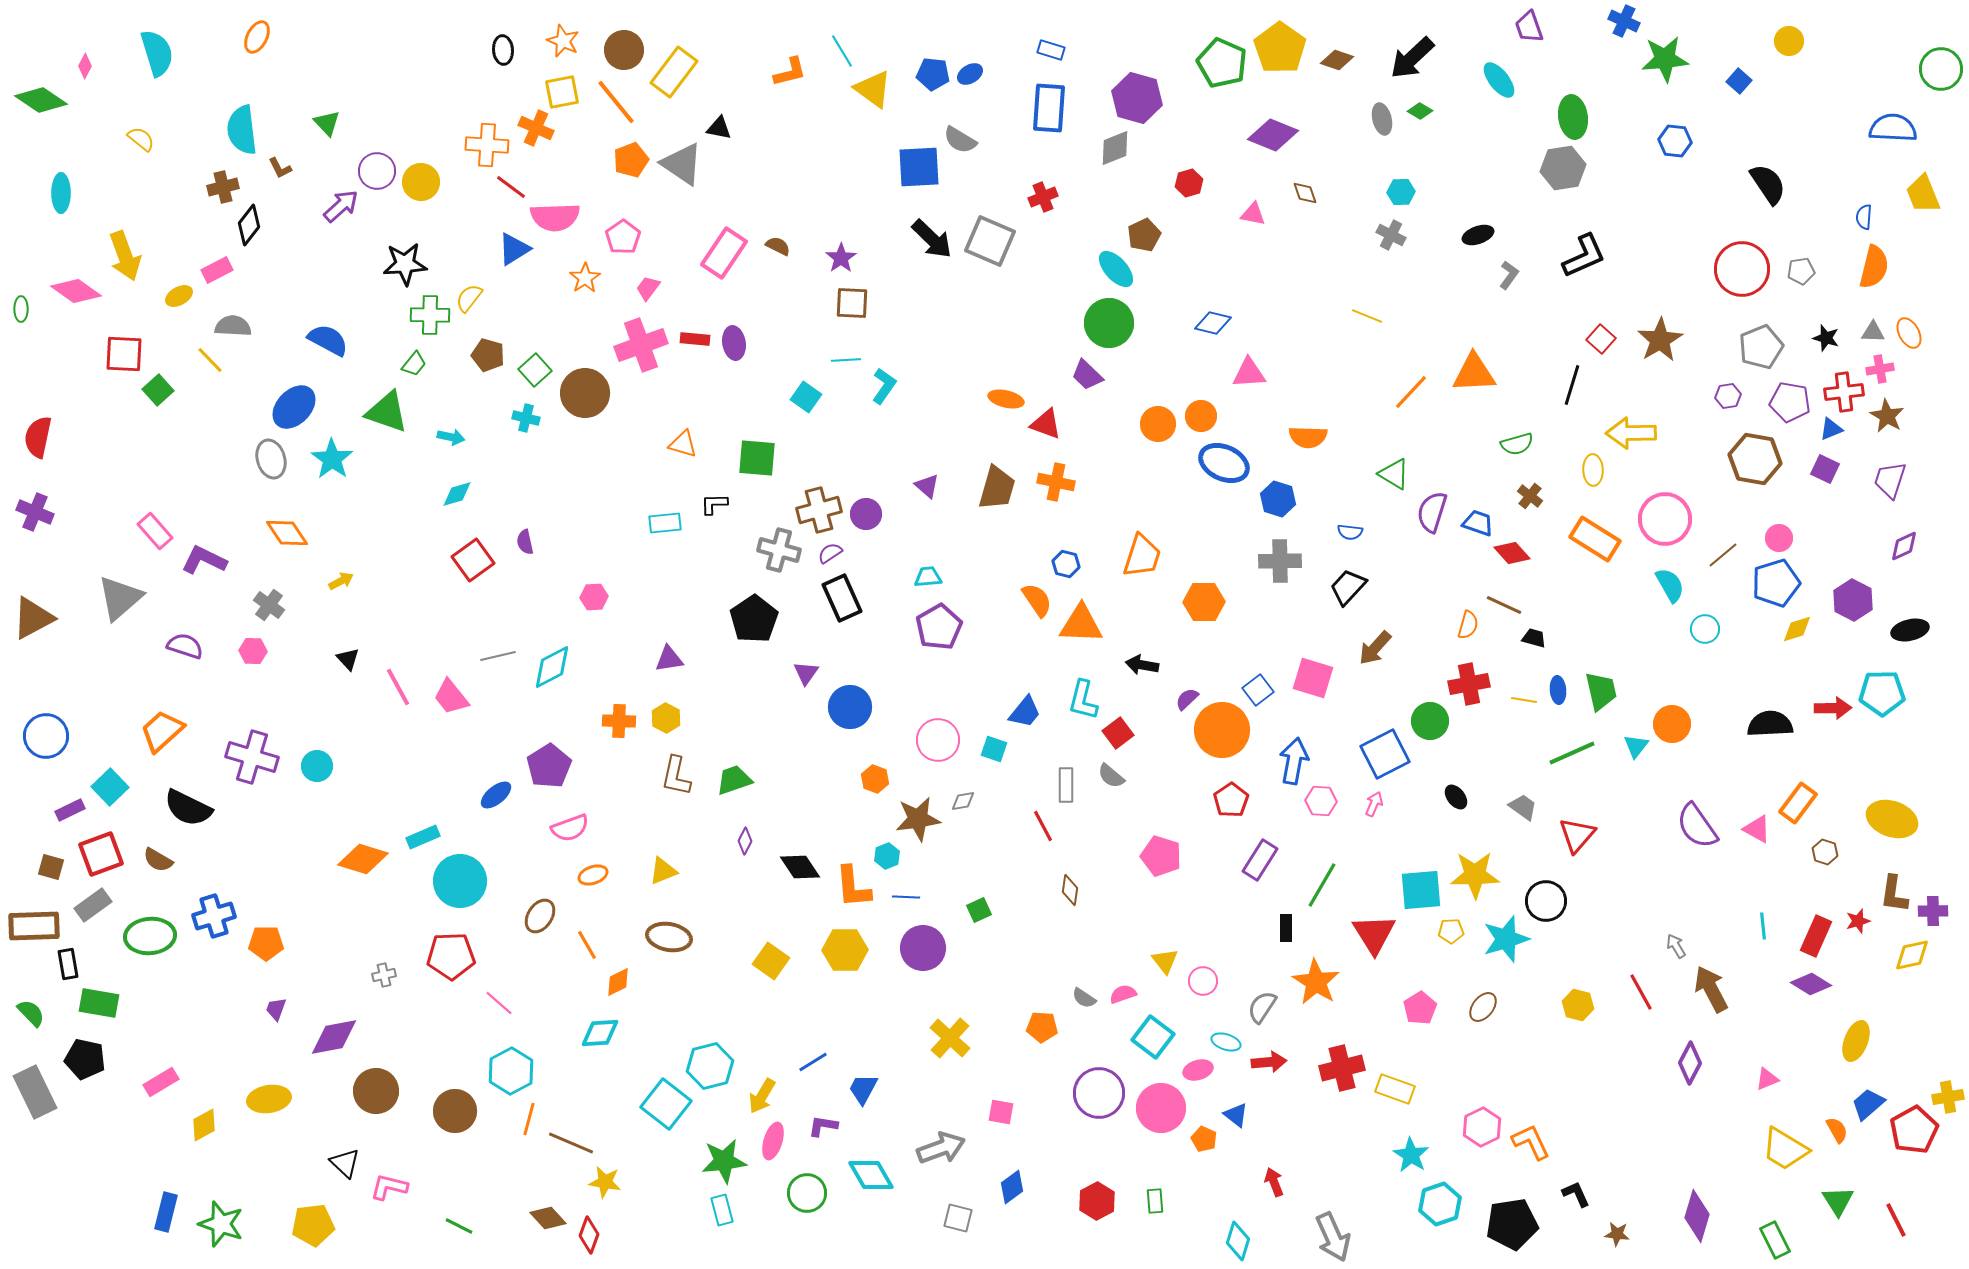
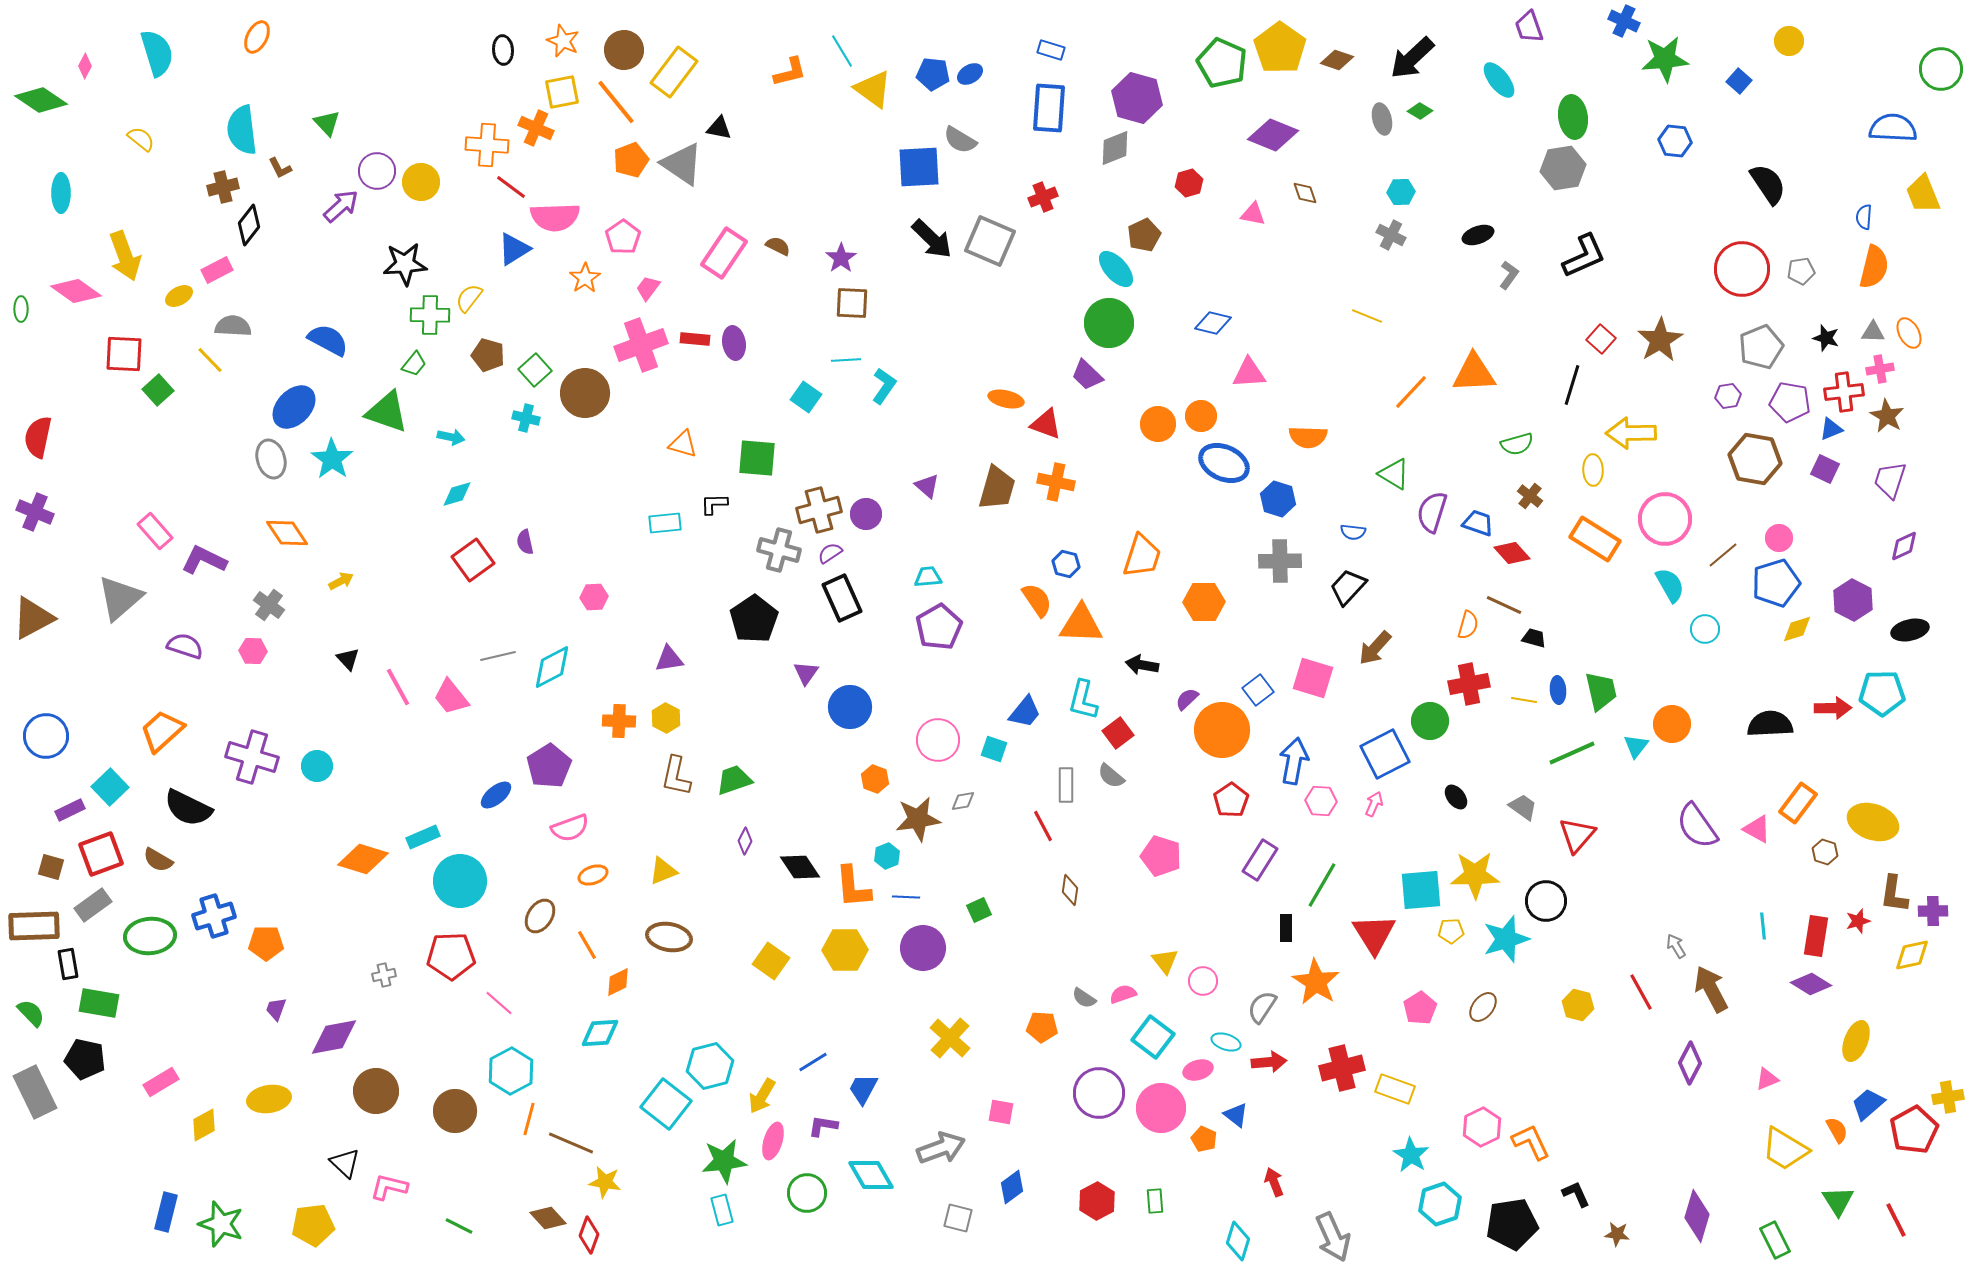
blue semicircle at (1350, 532): moved 3 px right
yellow ellipse at (1892, 819): moved 19 px left, 3 px down
red rectangle at (1816, 936): rotated 15 degrees counterclockwise
